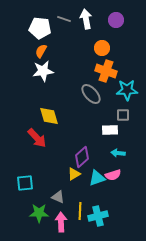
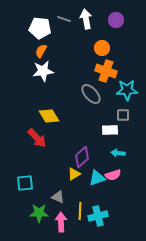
yellow diamond: rotated 15 degrees counterclockwise
